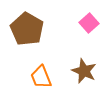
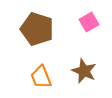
pink square: moved 1 px up; rotated 12 degrees clockwise
brown pentagon: moved 10 px right; rotated 12 degrees counterclockwise
